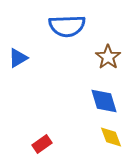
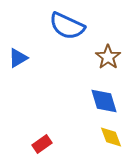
blue semicircle: rotated 27 degrees clockwise
